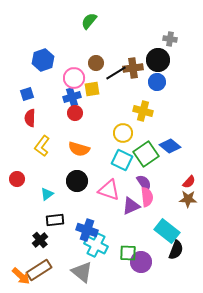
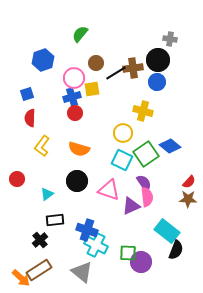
green semicircle at (89, 21): moved 9 px left, 13 px down
orange arrow at (21, 276): moved 2 px down
